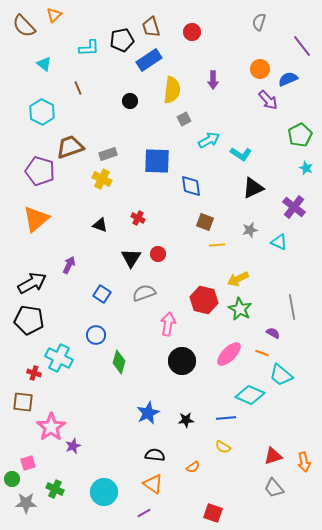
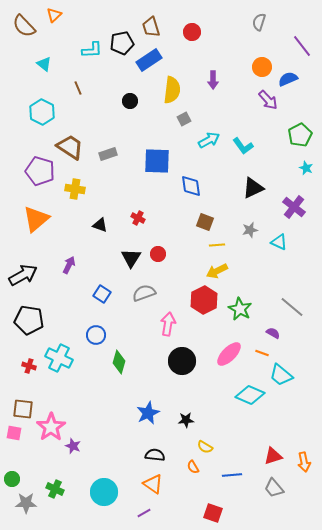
black pentagon at (122, 40): moved 3 px down
cyan L-shape at (89, 48): moved 3 px right, 2 px down
orange circle at (260, 69): moved 2 px right, 2 px up
brown trapezoid at (70, 147): rotated 52 degrees clockwise
cyan L-shape at (241, 154): moved 2 px right, 8 px up; rotated 20 degrees clockwise
yellow cross at (102, 179): moved 27 px left, 10 px down; rotated 18 degrees counterclockwise
yellow arrow at (238, 279): moved 21 px left, 8 px up
black arrow at (32, 283): moved 9 px left, 8 px up
red hexagon at (204, 300): rotated 20 degrees clockwise
gray line at (292, 307): rotated 40 degrees counterclockwise
red cross at (34, 373): moved 5 px left, 7 px up
brown square at (23, 402): moved 7 px down
blue line at (226, 418): moved 6 px right, 57 px down
purple star at (73, 446): rotated 28 degrees counterclockwise
yellow semicircle at (223, 447): moved 18 px left
pink square at (28, 463): moved 14 px left, 30 px up; rotated 28 degrees clockwise
orange semicircle at (193, 467): rotated 96 degrees clockwise
